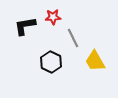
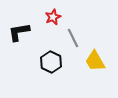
red star: rotated 21 degrees counterclockwise
black L-shape: moved 6 px left, 6 px down
